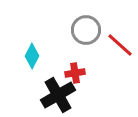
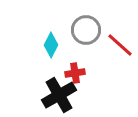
cyan diamond: moved 19 px right, 11 px up
black cross: moved 1 px right
